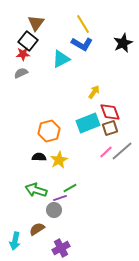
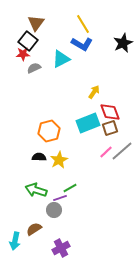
gray semicircle: moved 13 px right, 5 px up
brown semicircle: moved 3 px left
